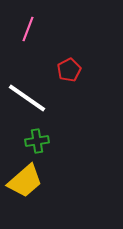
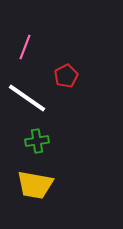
pink line: moved 3 px left, 18 px down
red pentagon: moved 3 px left, 6 px down
yellow trapezoid: moved 10 px right, 4 px down; rotated 51 degrees clockwise
